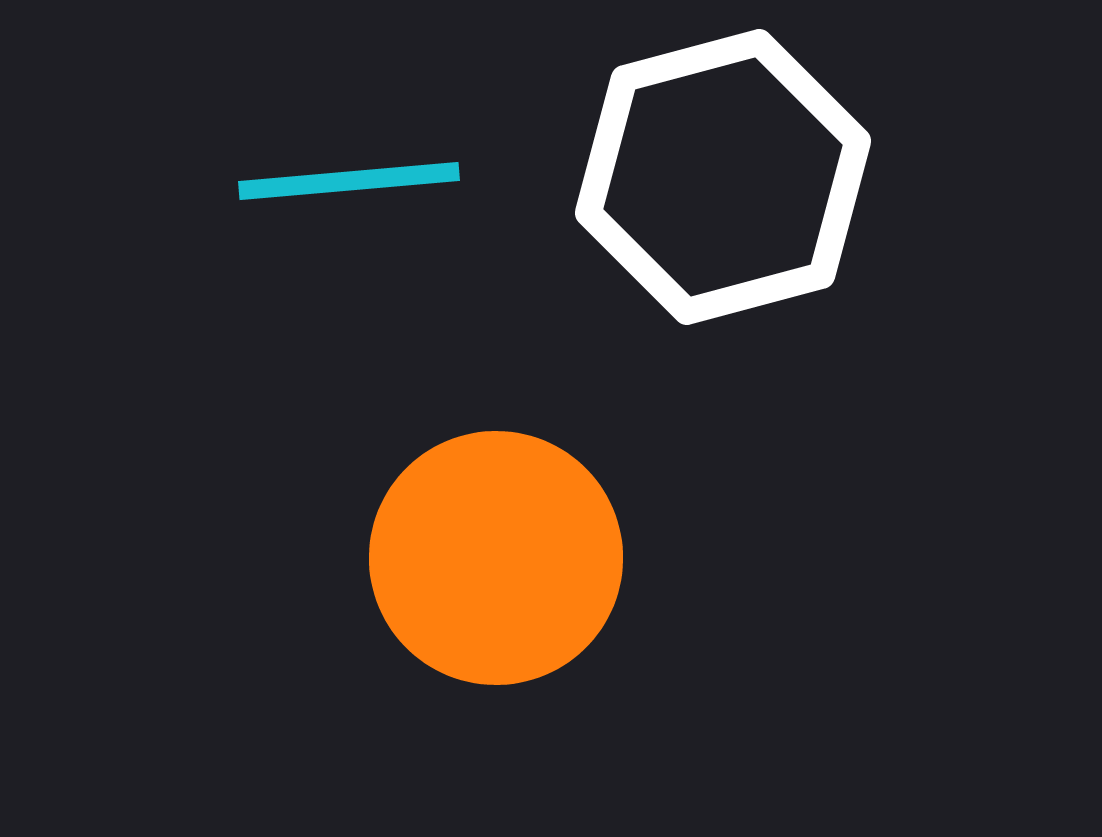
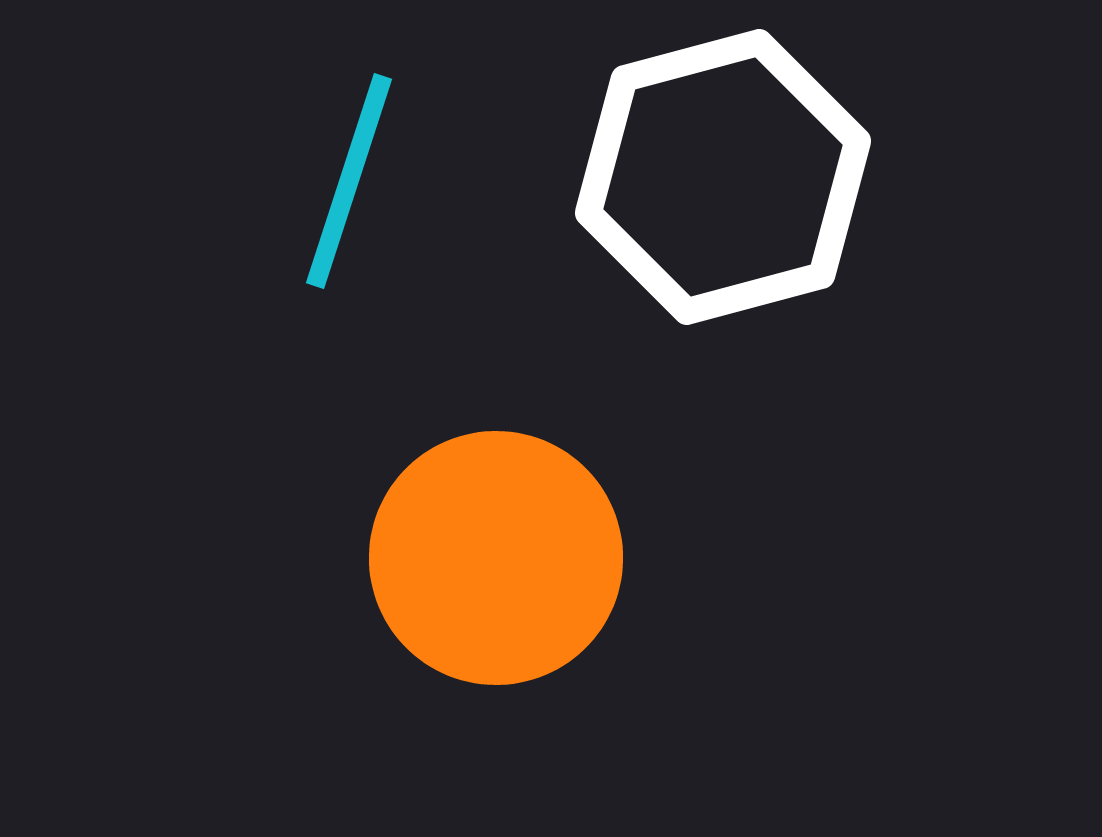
cyan line: rotated 67 degrees counterclockwise
